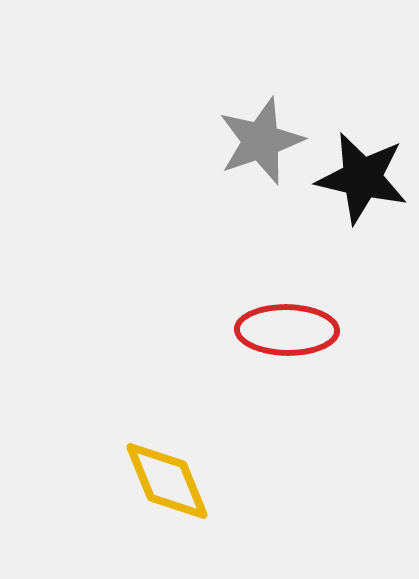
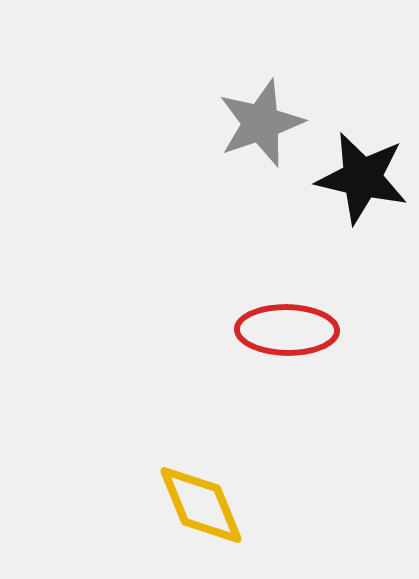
gray star: moved 18 px up
yellow diamond: moved 34 px right, 24 px down
